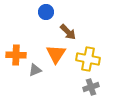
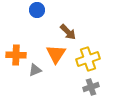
blue circle: moved 9 px left, 2 px up
yellow cross: rotated 30 degrees counterclockwise
